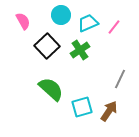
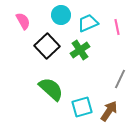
pink line: moved 3 px right; rotated 49 degrees counterclockwise
